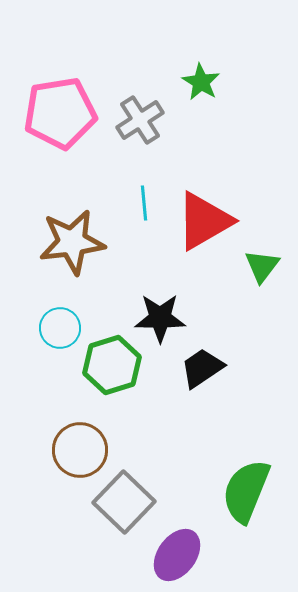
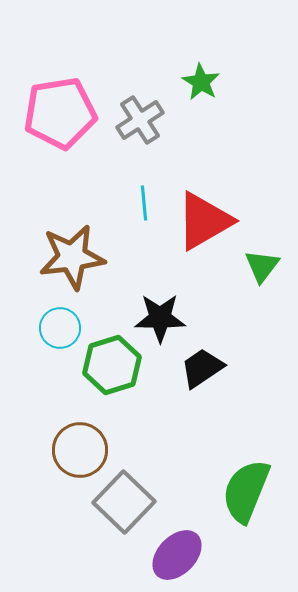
brown star: moved 15 px down
purple ellipse: rotated 8 degrees clockwise
